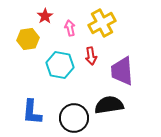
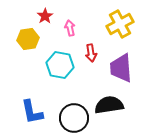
yellow cross: moved 18 px right, 1 px down
red arrow: moved 3 px up
purple trapezoid: moved 1 px left, 3 px up
blue L-shape: rotated 16 degrees counterclockwise
